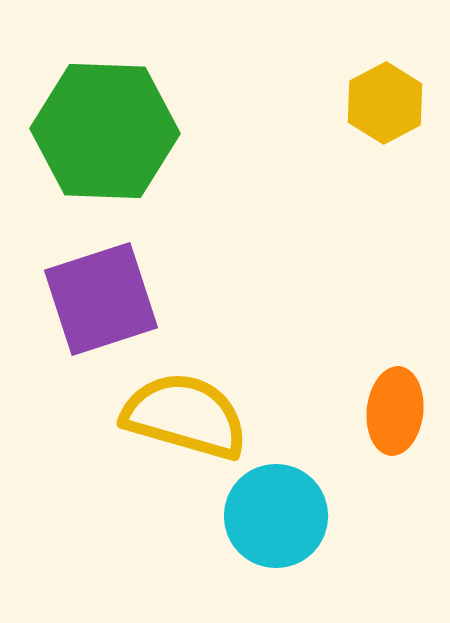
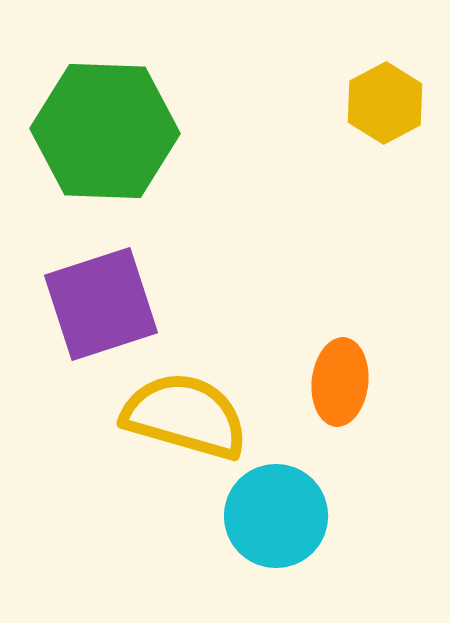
purple square: moved 5 px down
orange ellipse: moved 55 px left, 29 px up
